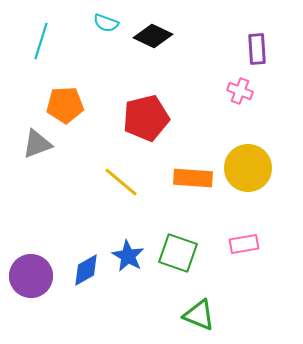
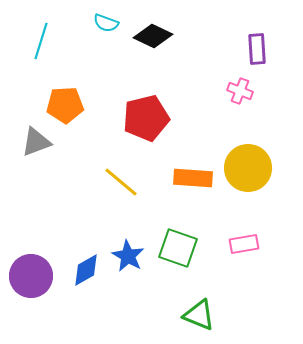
gray triangle: moved 1 px left, 2 px up
green square: moved 5 px up
